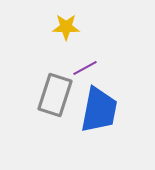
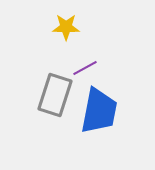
blue trapezoid: moved 1 px down
